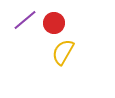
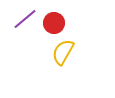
purple line: moved 1 px up
